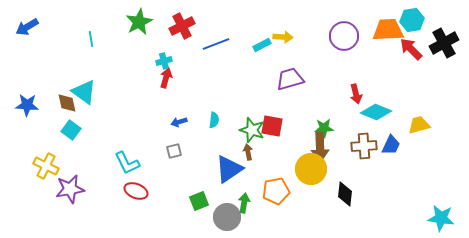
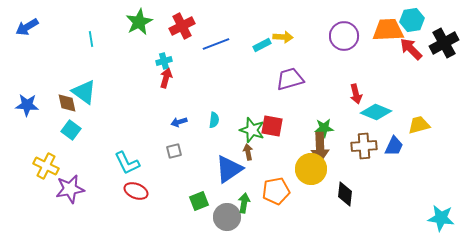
blue trapezoid at (391, 145): moved 3 px right, 1 px down
